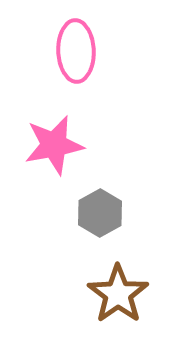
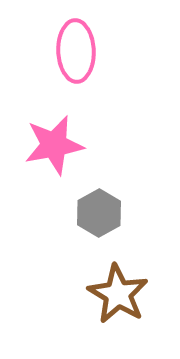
gray hexagon: moved 1 px left
brown star: rotated 6 degrees counterclockwise
